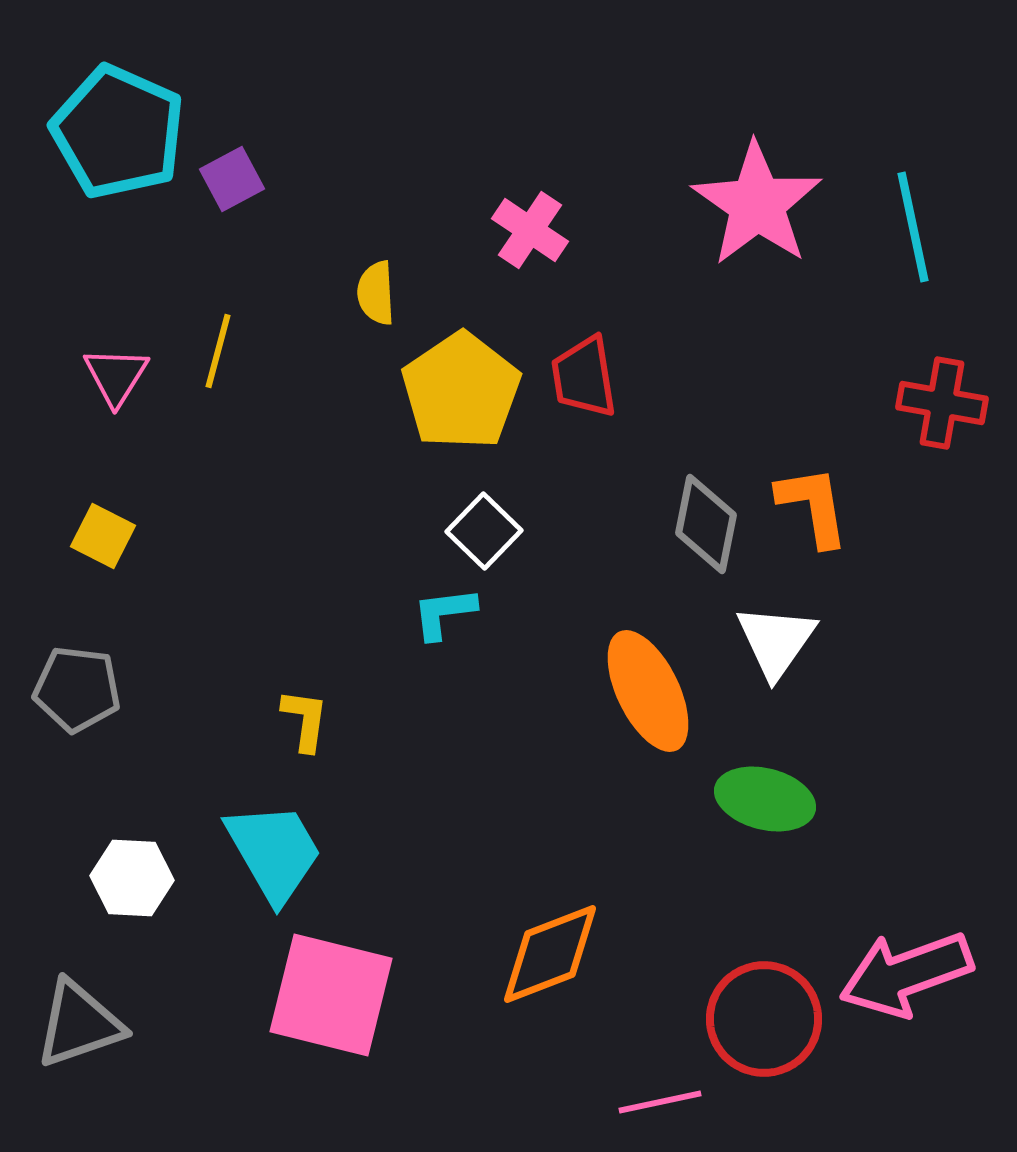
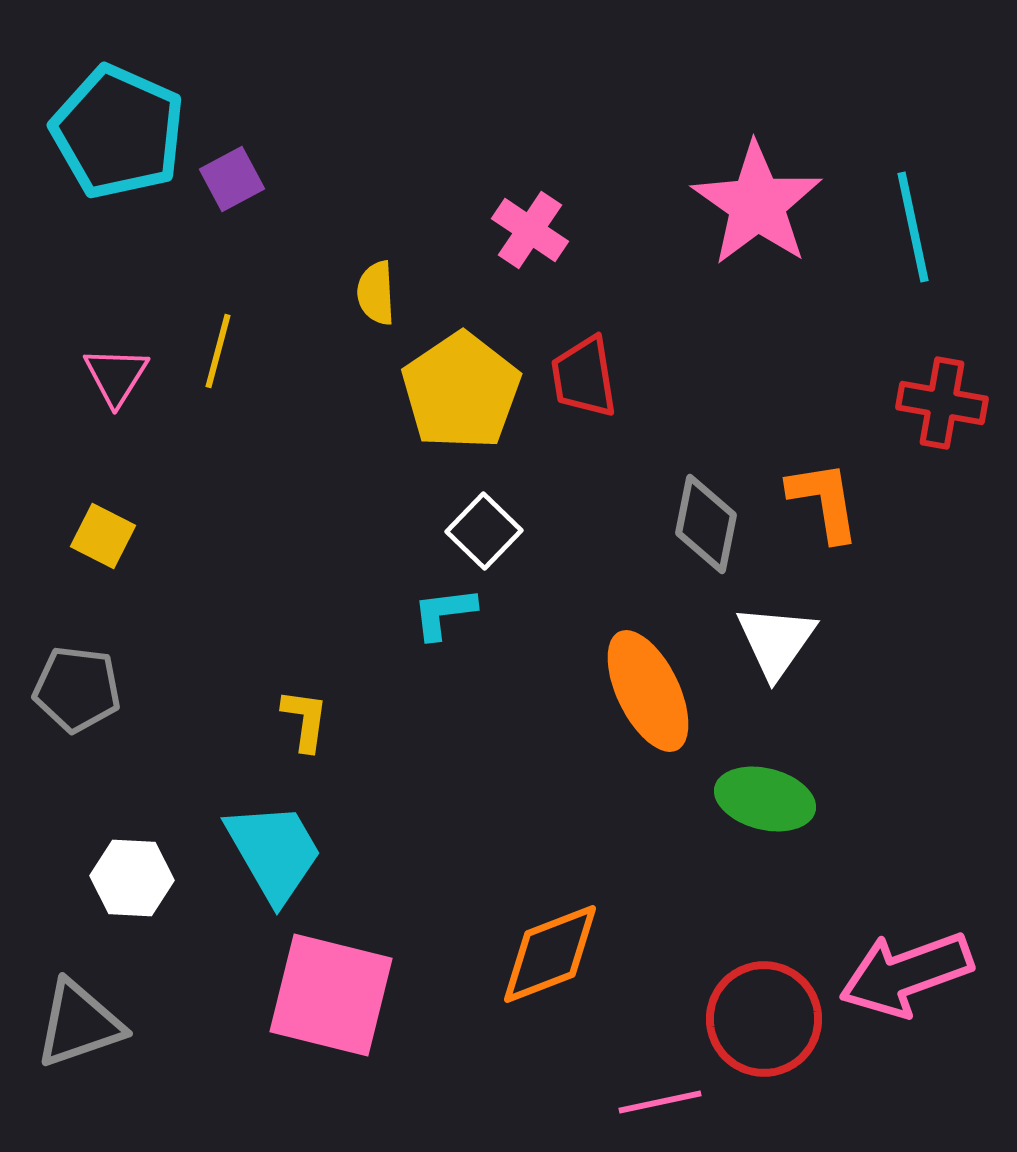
orange L-shape: moved 11 px right, 5 px up
